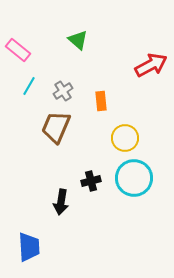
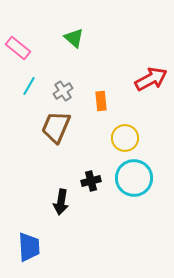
green triangle: moved 4 px left, 2 px up
pink rectangle: moved 2 px up
red arrow: moved 14 px down
